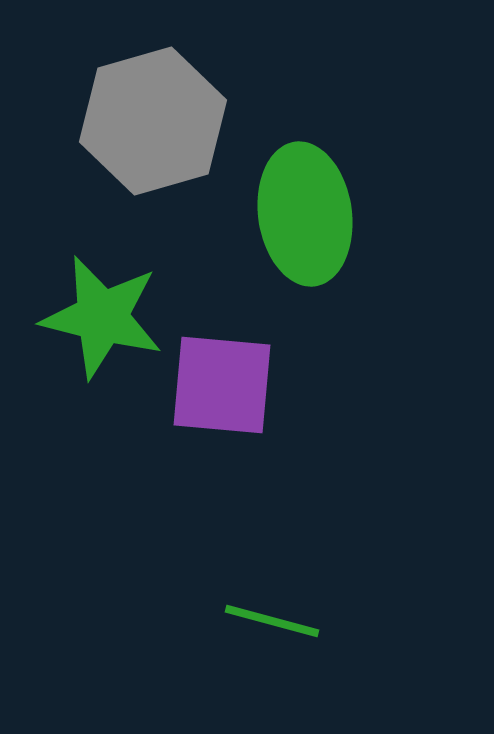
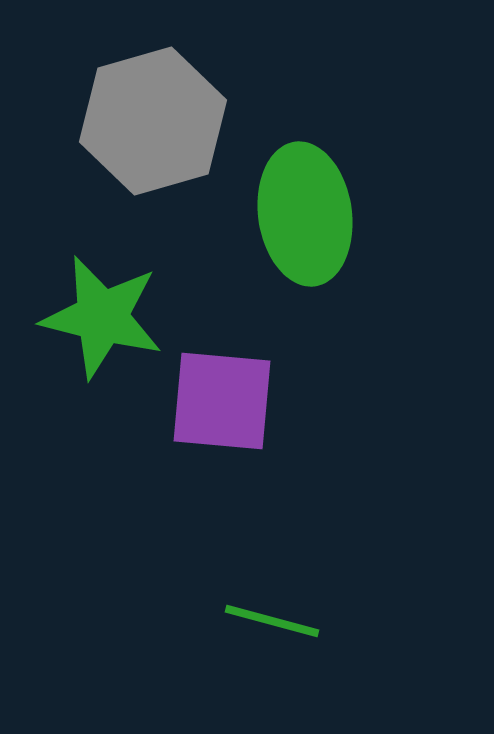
purple square: moved 16 px down
